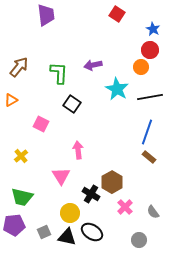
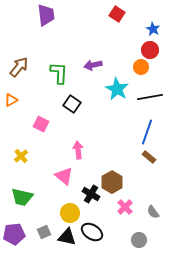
pink triangle: moved 3 px right; rotated 18 degrees counterclockwise
purple pentagon: moved 9 px down
